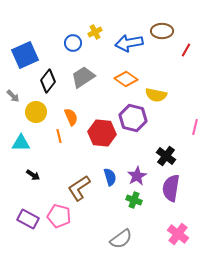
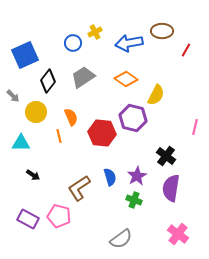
yellow semicircle: rotated 75 degrees counterclockwise
